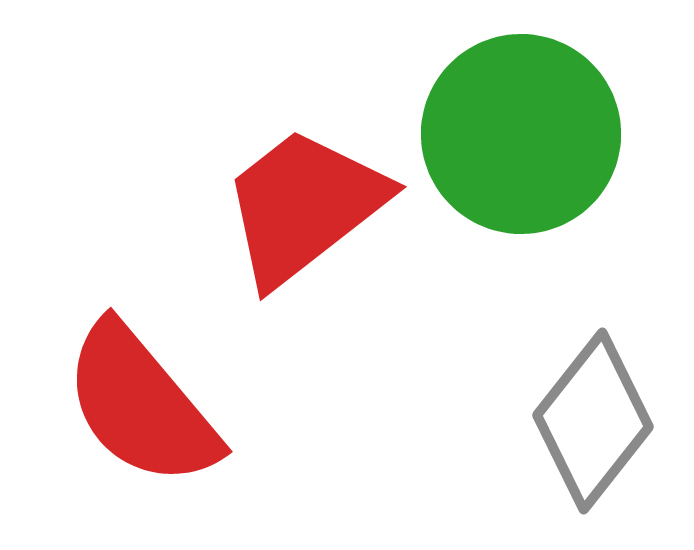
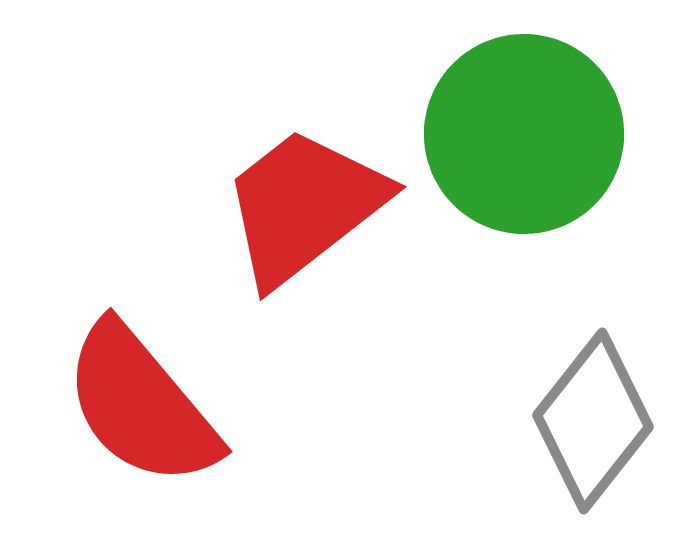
green circle: moved 3 px right
